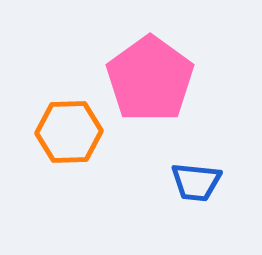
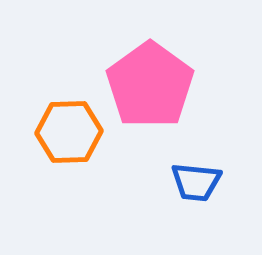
pink pentagon: moved 6 px down
